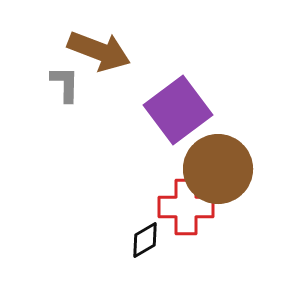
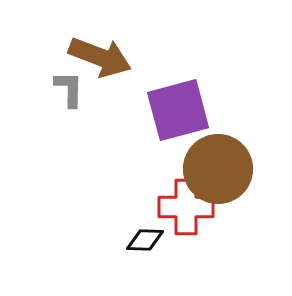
brown arrow: moved 1 px right, 6 px down
gray L-shape: moved 4 px right, 5 px down
purple square: rotated 22 degrees clockwise
black diamond: rotated 33 degrees clockwise
